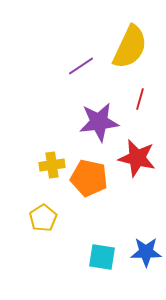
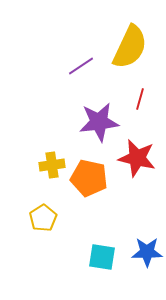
blue star: moved 1 px right
